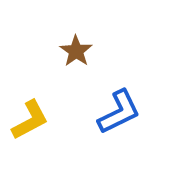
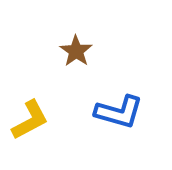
blue L-shape: rotated 42 degrees clockwise
